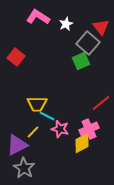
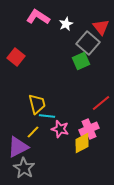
yellow trapezoid: rotated 105 degrees counterclockwise
cyan line: rotated 21 degrees counterclockwise
purple triangle: moved 1 px right, 2 px down
